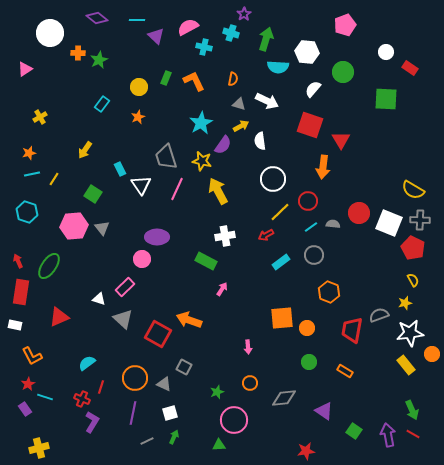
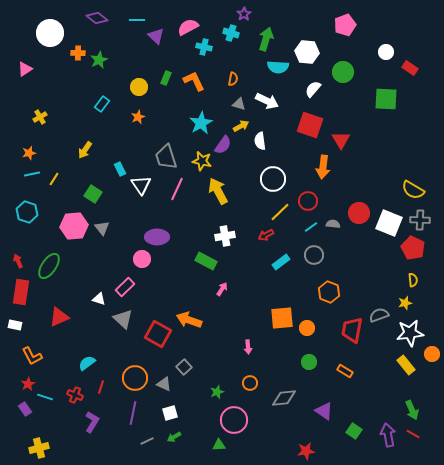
yellow semicircle at (413, 280): rotated 24 degrees clockwise
gray square at (184, 367): rotated 21 degrees clockwise
red cross at (82, 399): moved 7 px left, 4 px up
green arrow at (174, 437): rotated 144 degrees counterclockwise
